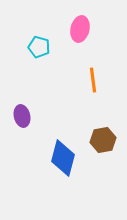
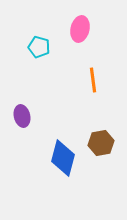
brown hexagon: moved 2 px left, 3 px down
